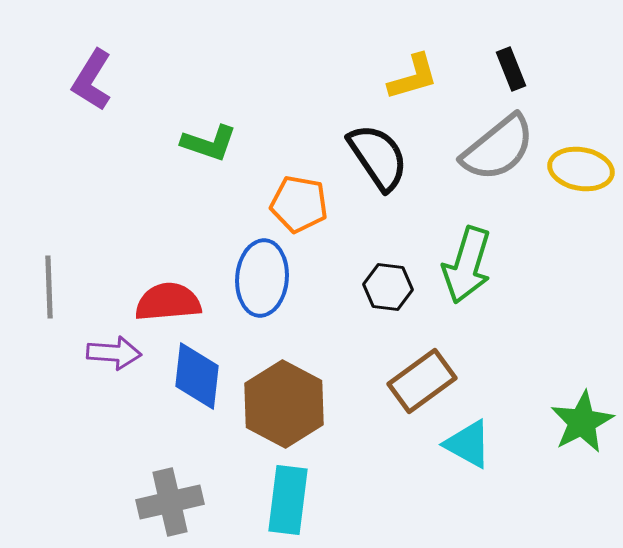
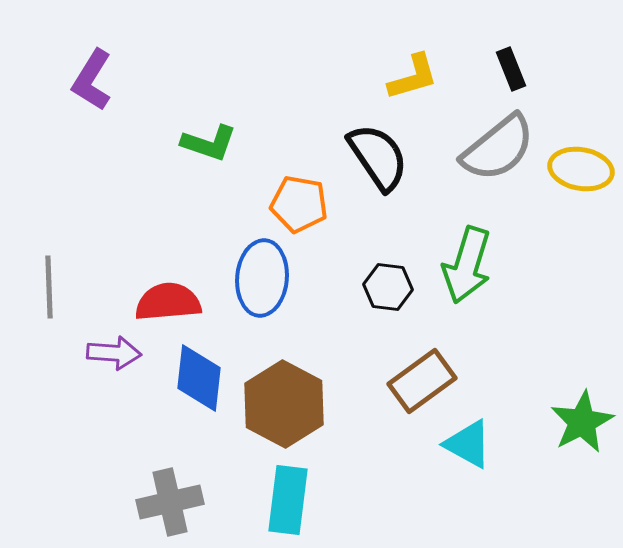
blue diamond: moved 2 px right, 2 px down
